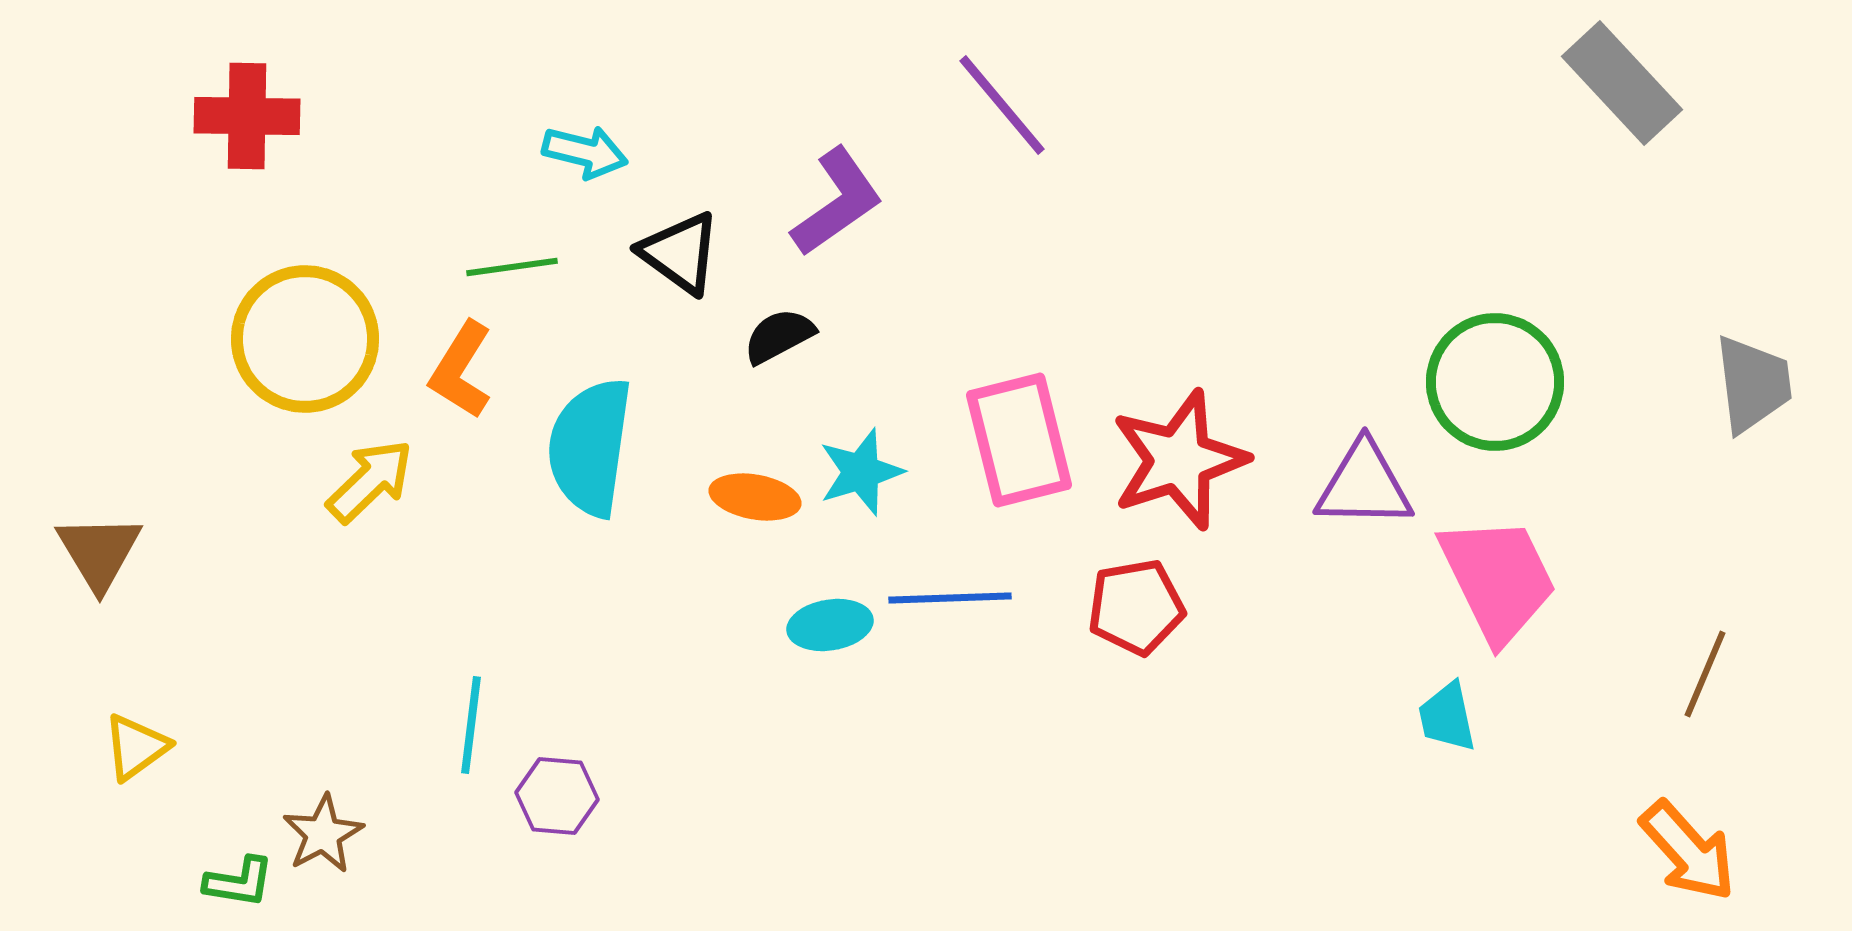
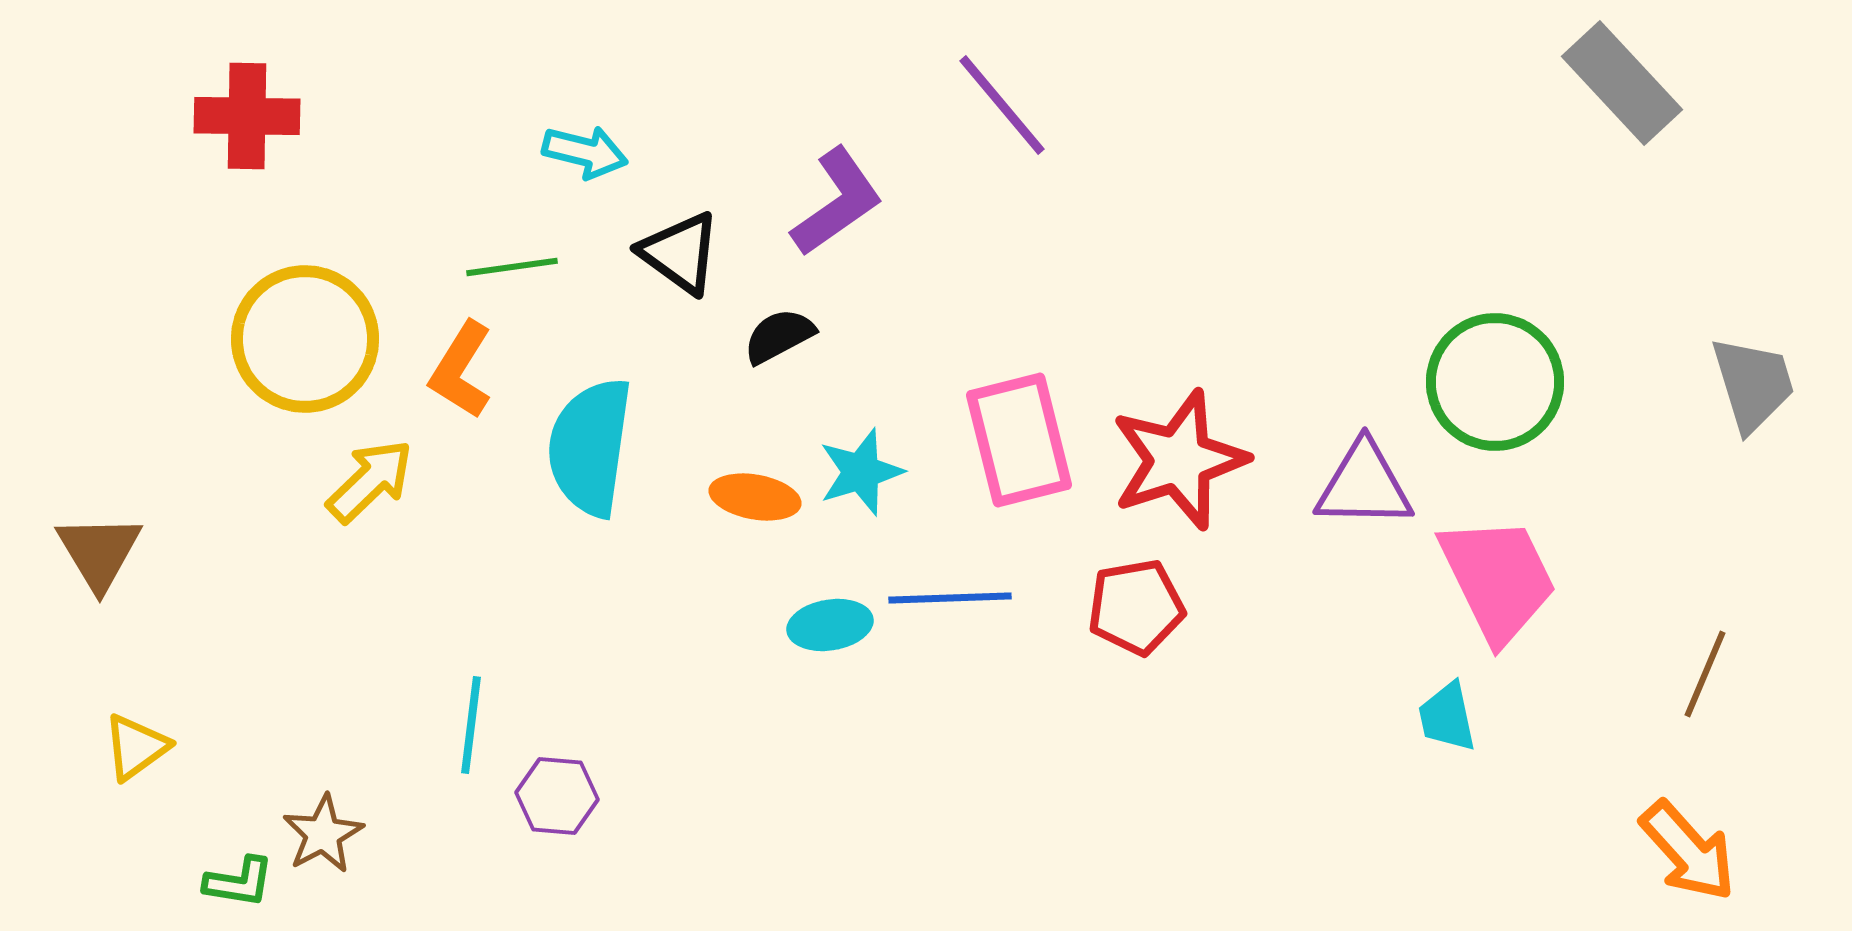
gray trapezoid: rotated 10 degrees counterclockwise
